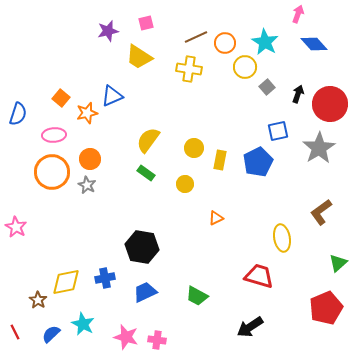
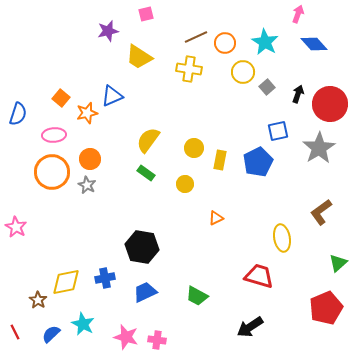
pink square at (146, 23): moved 9 px up
yellow circle at (245, 67): moved 2 px left, 5 px down
